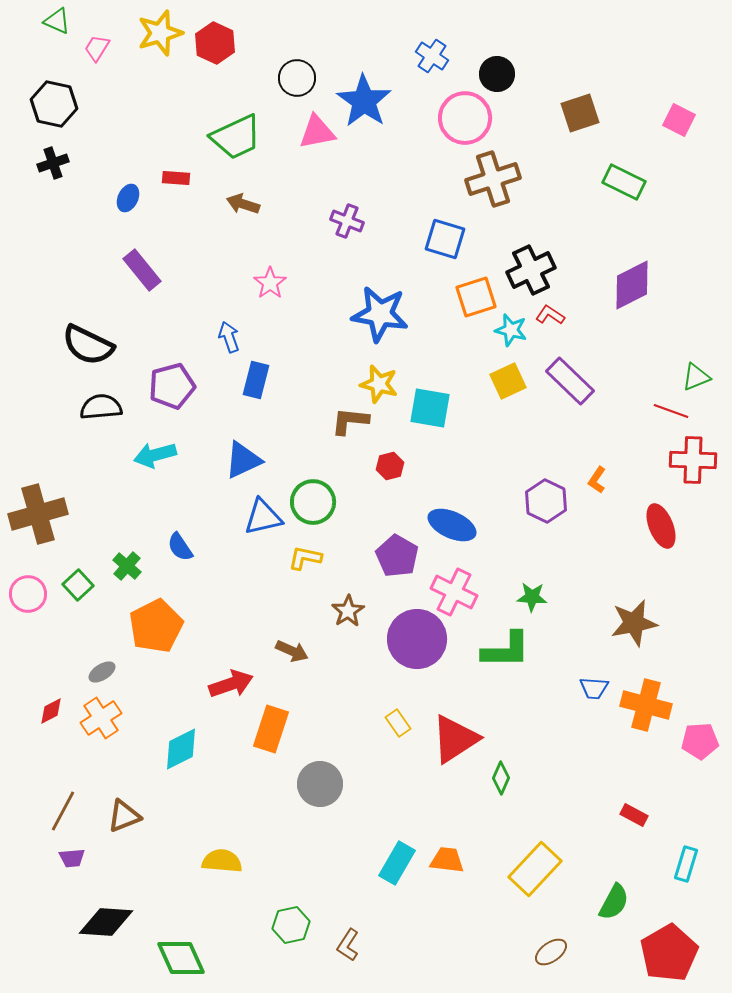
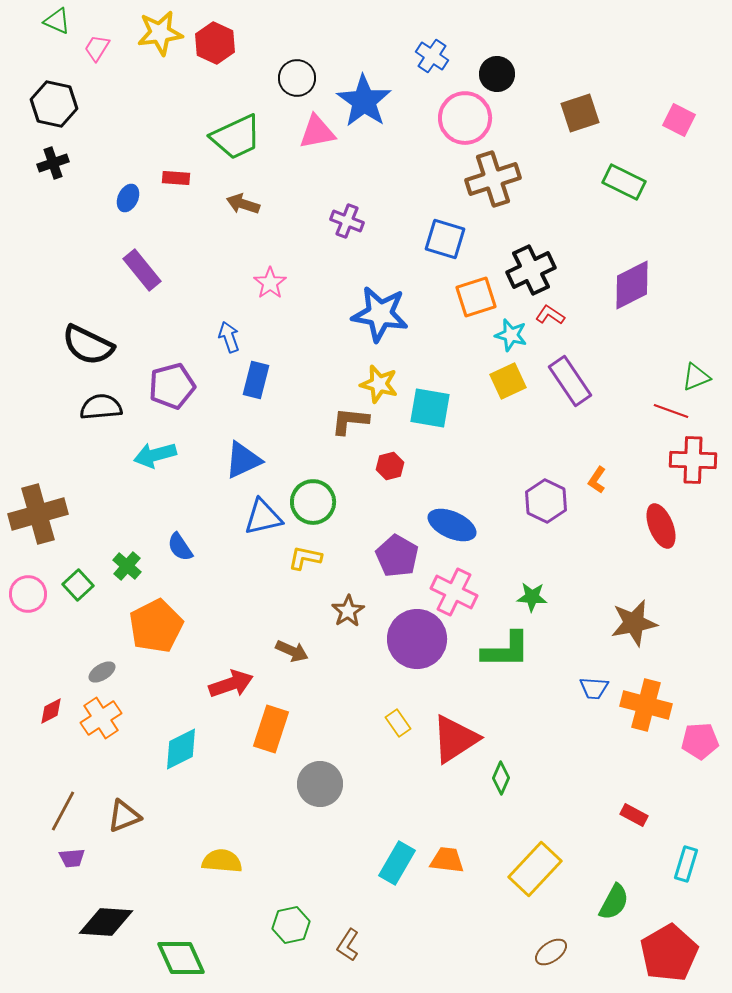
yellow star at (160, 33): rotated 9 degrees clockwise
cyan star at (511, 330): moved 5 px down
purple rectangle at (570, 381): rotated 12 degrees clockwise
